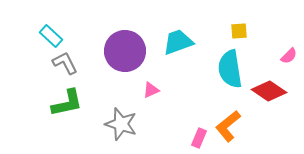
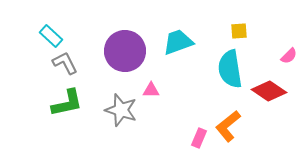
pink triangle: rotated 24 degrees clockwise
gray star: moved 14 px up
